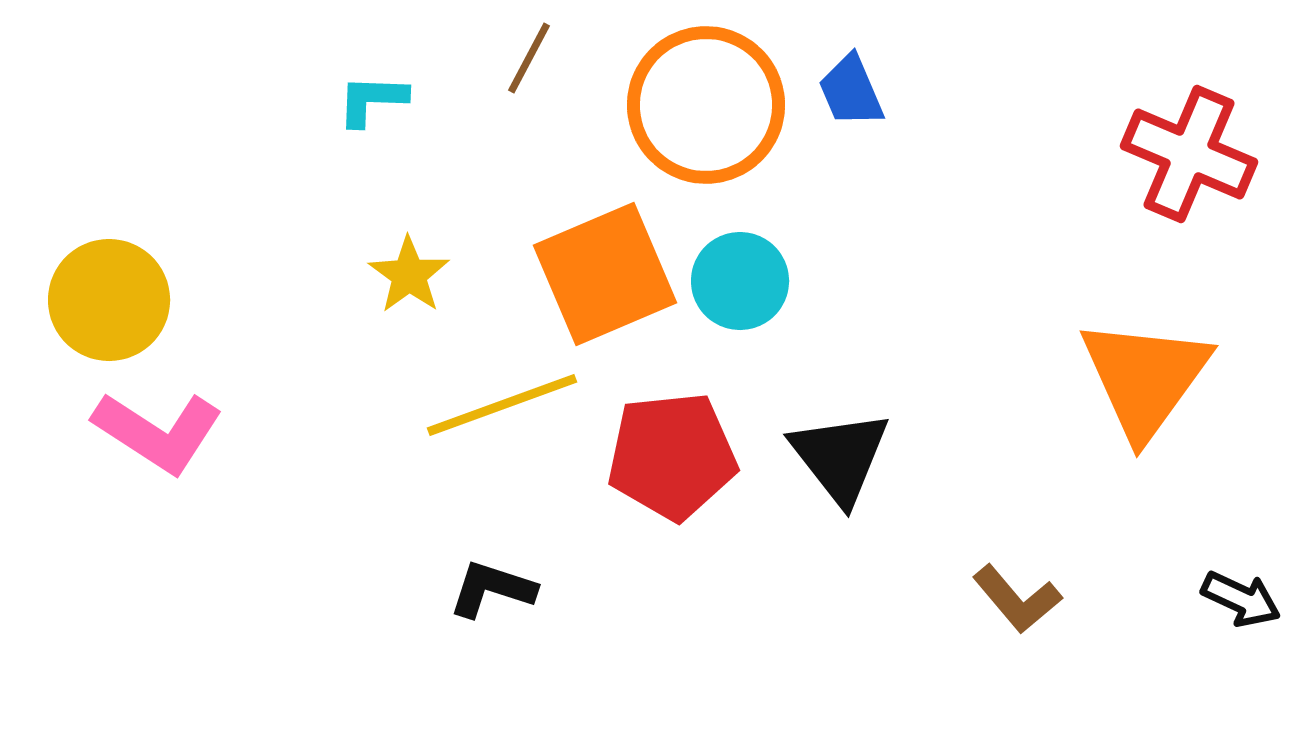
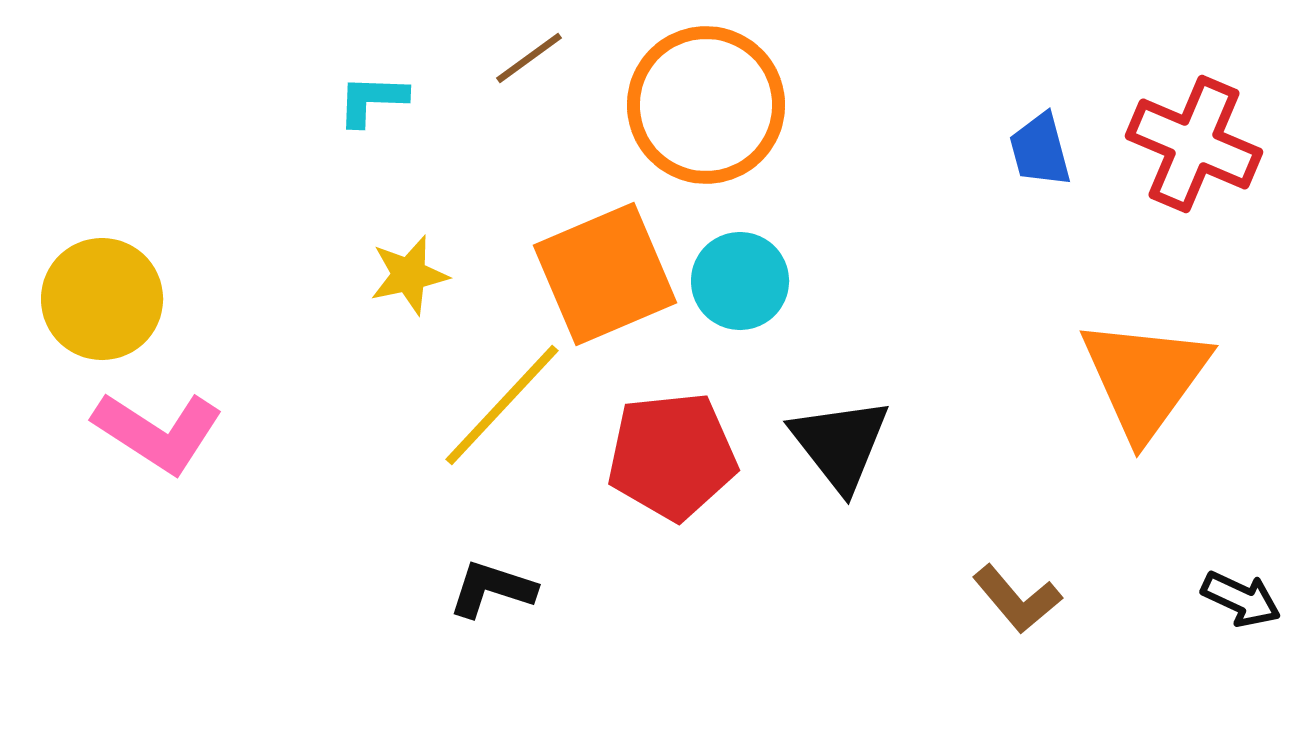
brown line: rotated 26 degrees clockwise
blue trapezoid: moved 189 px right, 59 px down; rotated 8 degrees clockwise
red cross: moved 5 px right, 10 px up
yellow star: rotated 24 degrees clockwise
yellow circle: moved 7 px left, 1 px up
yellow line: rotated 27 degrees counterclockwise
black triangle: moved 13 px up
